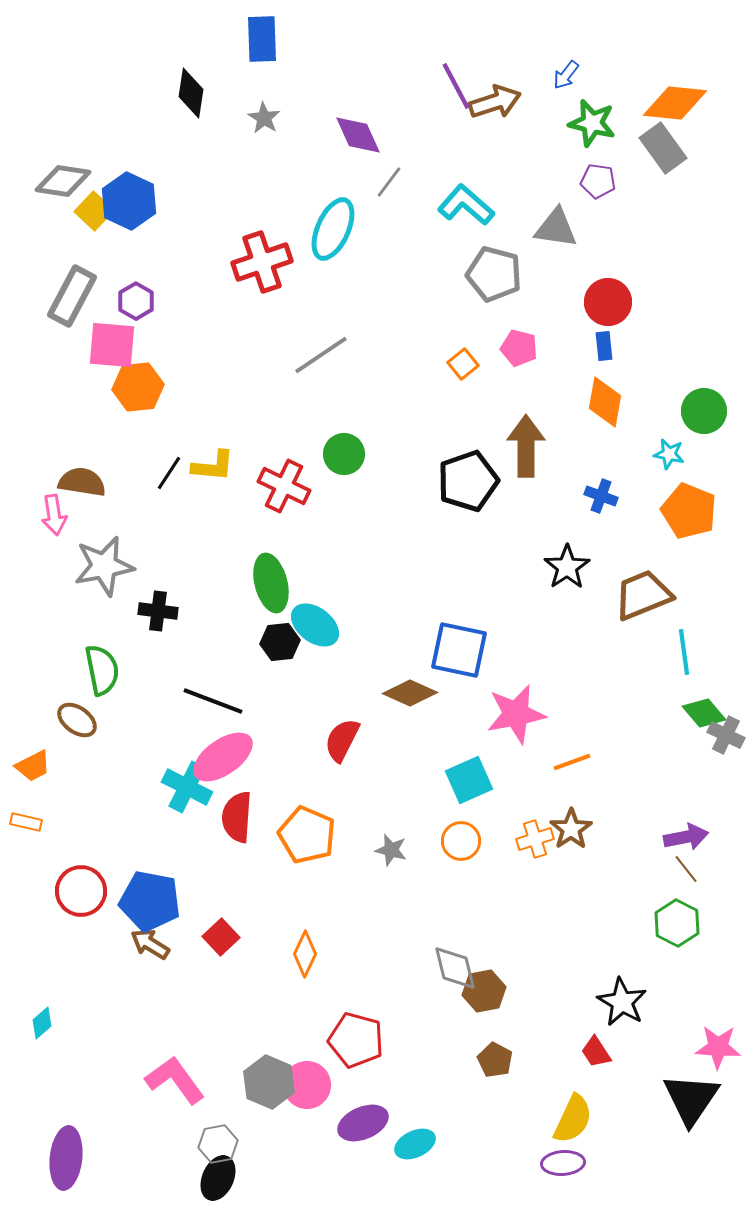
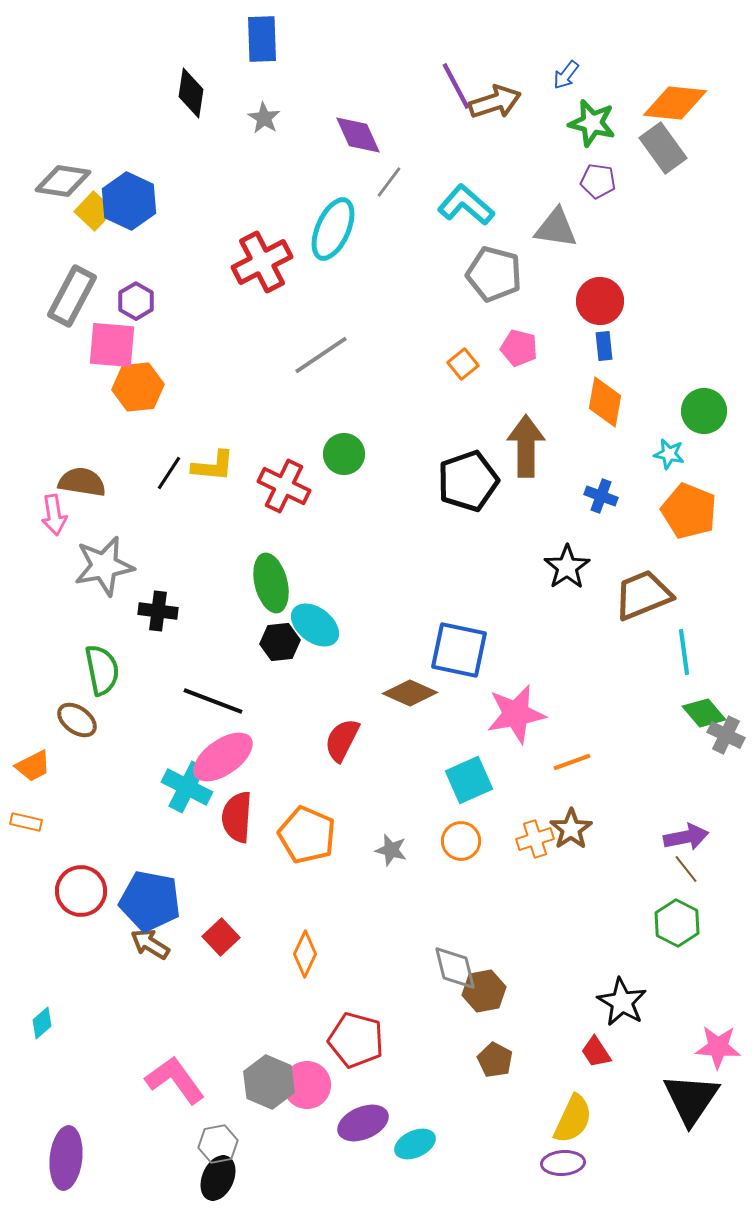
red cross at (262, 262): rotated 8 degrees counterclockwise
red circle at (608, 302): moved 8 px left, 1 px up
